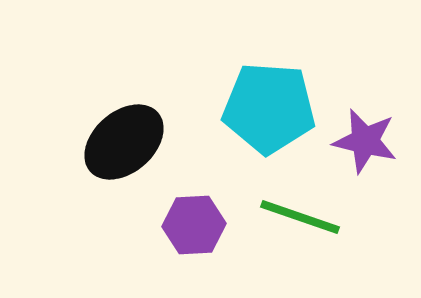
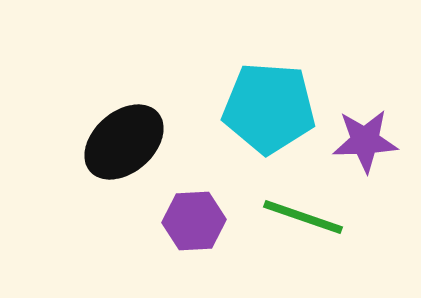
purple star: rotated 16 degrees counterclockwise
green line: moved 3 px right
purple hexagon: moved 4 px up
